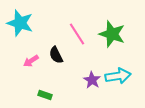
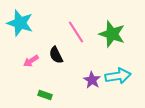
pink line: moved 1 px left, 2 px up
